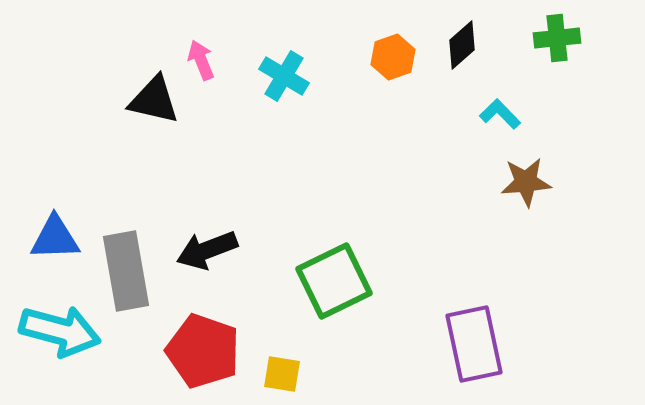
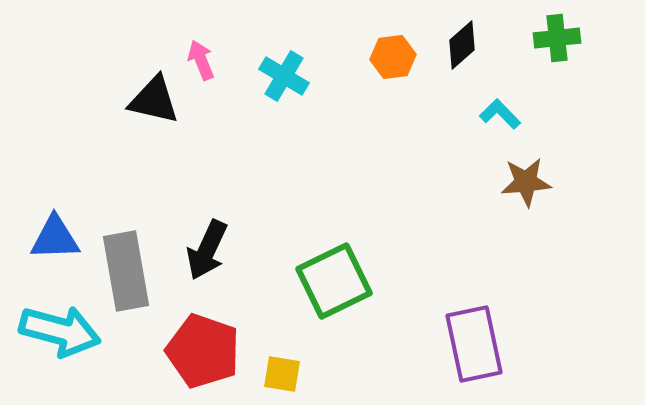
orange hexagon: rotated 12 degrees clockwise
black arrow: rotated 44 degrees counterclockwise
